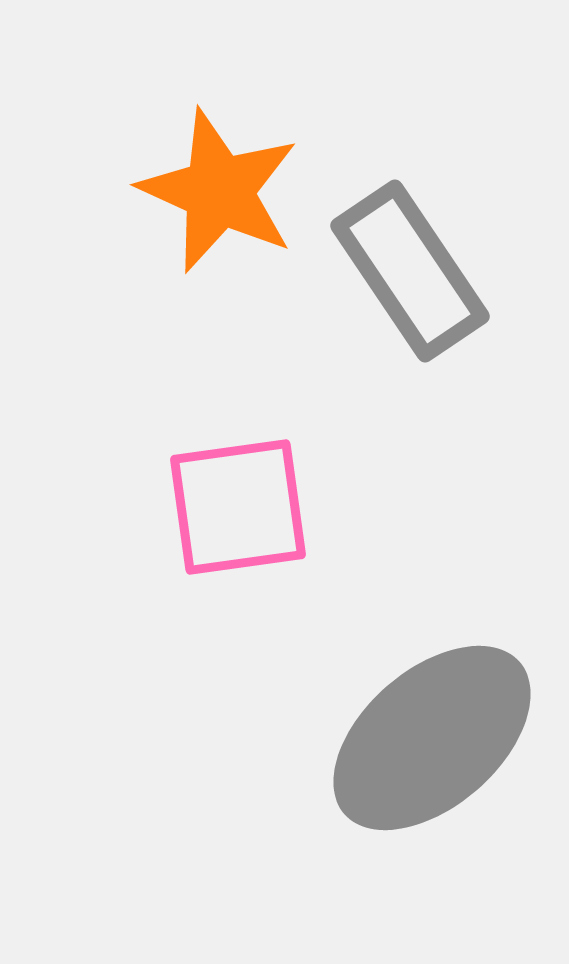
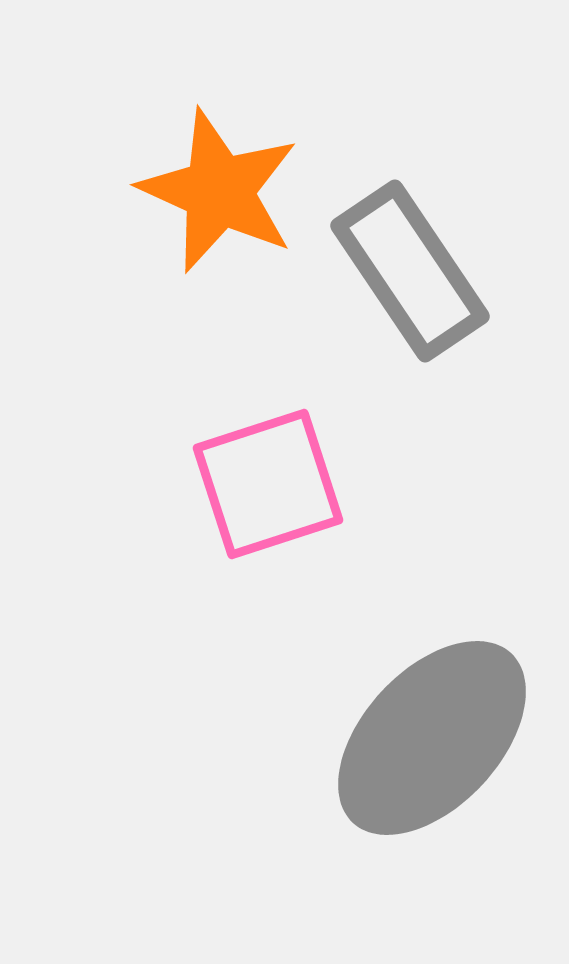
pink square: moved 30 px right, 23 px up; rotated 10 degrees counterclockwise
gray ellipse: rotated 6 degrees counterclockwise
